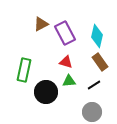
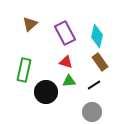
brown triangle: moved 11 px left; rotated 14 degrees counterclockwise
